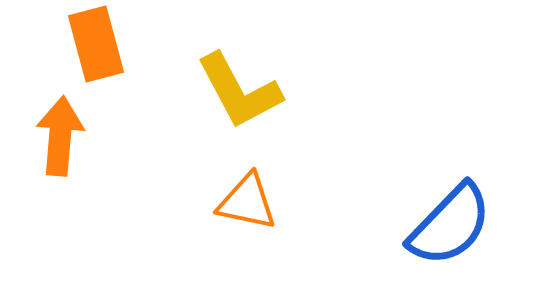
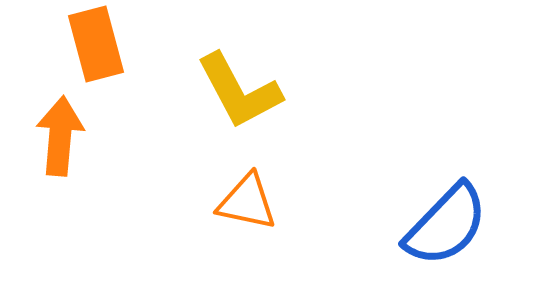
blue semicircle: moved 4 px left
